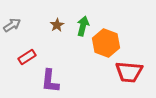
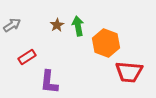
green arrow: moved 5 px left; rotated 24 degrees counterclockwise
purple L-shape: moved 1 px left, 1 px down
